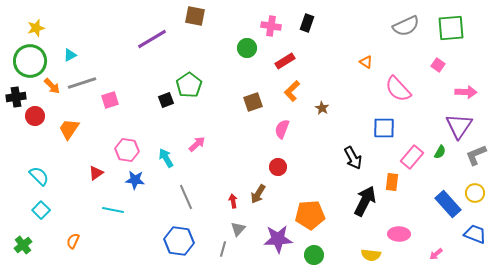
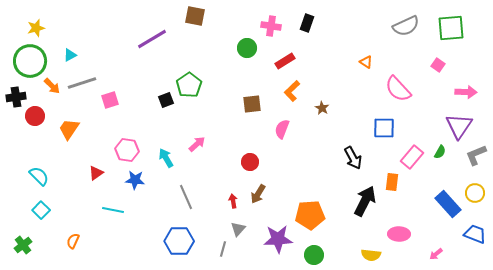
brown square at (253, 102): moved 1 px left, 2 px down; rotated 12 degrees clockwise
red circle at (278, 167): moved 28 px left, 5 px up
blue hexagon at (179, 241): rotated 8 degrees counterclockwise
